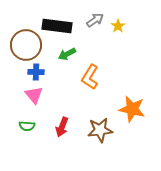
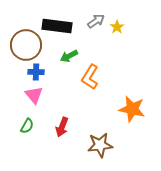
gray arrow: moved 1 px right, 1 px down
yellow star: moved 1 px left, 1 px down
green arrow: moved 2 px right, 2 px down
green semicircle: rotated 63 degrees counterclockwise
brown star: moved 15 px down
